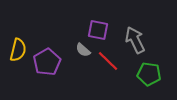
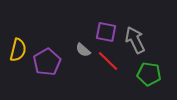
purple square: moved 8 px right, 2 px down
